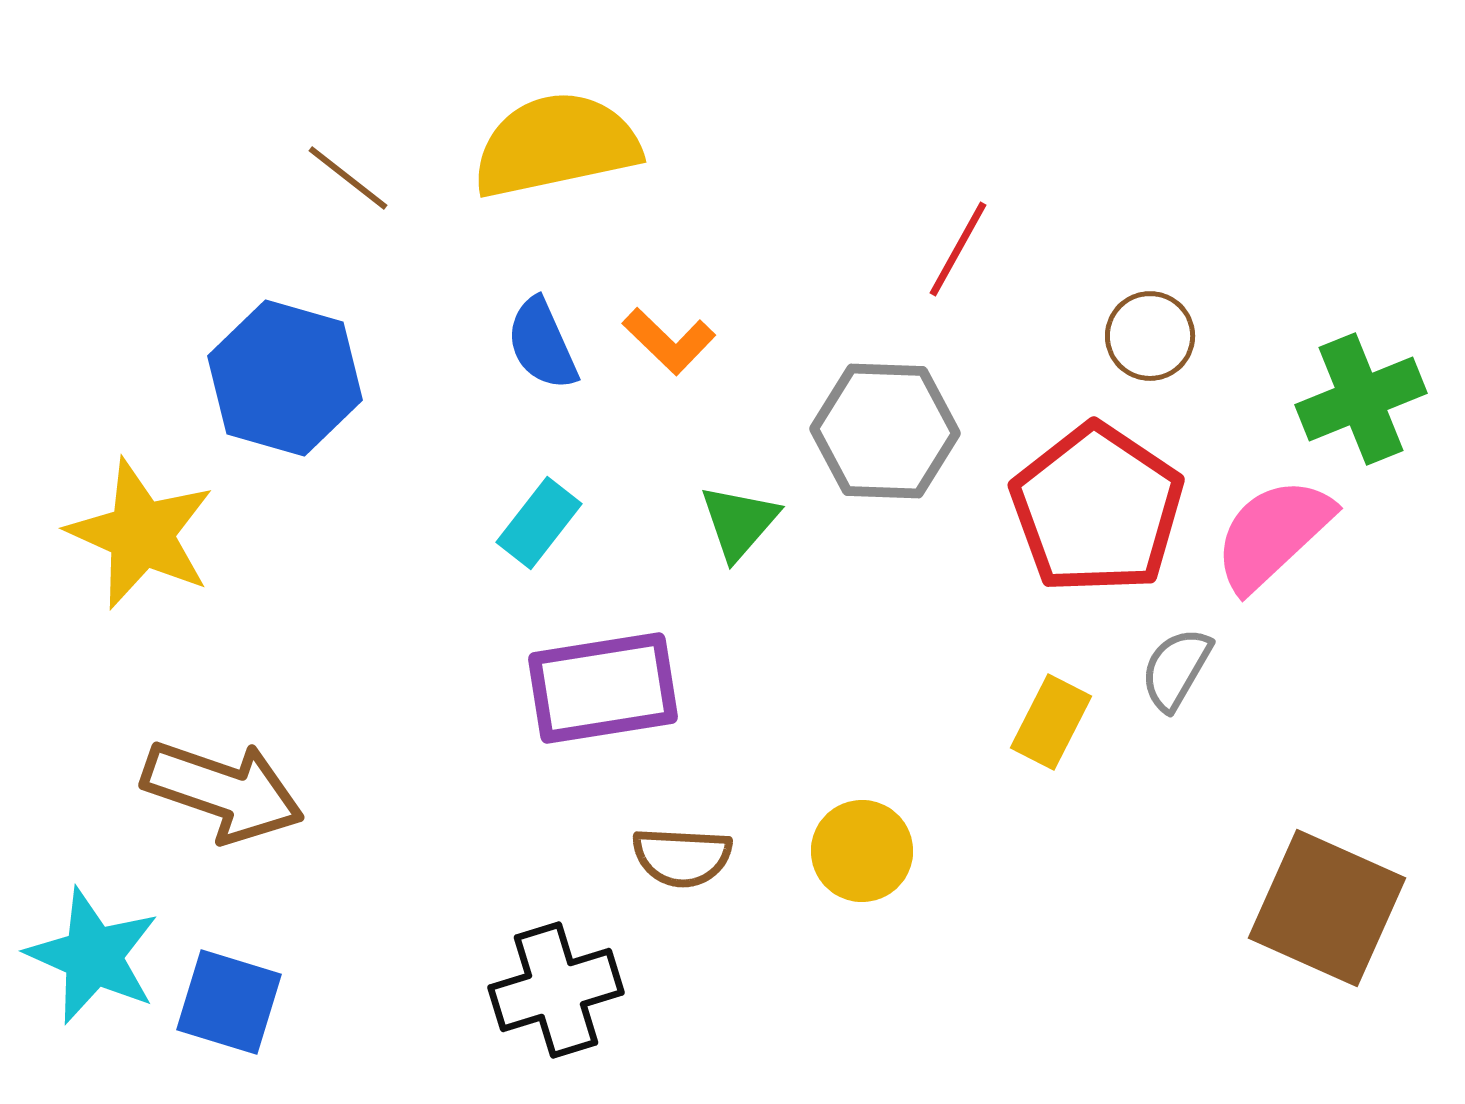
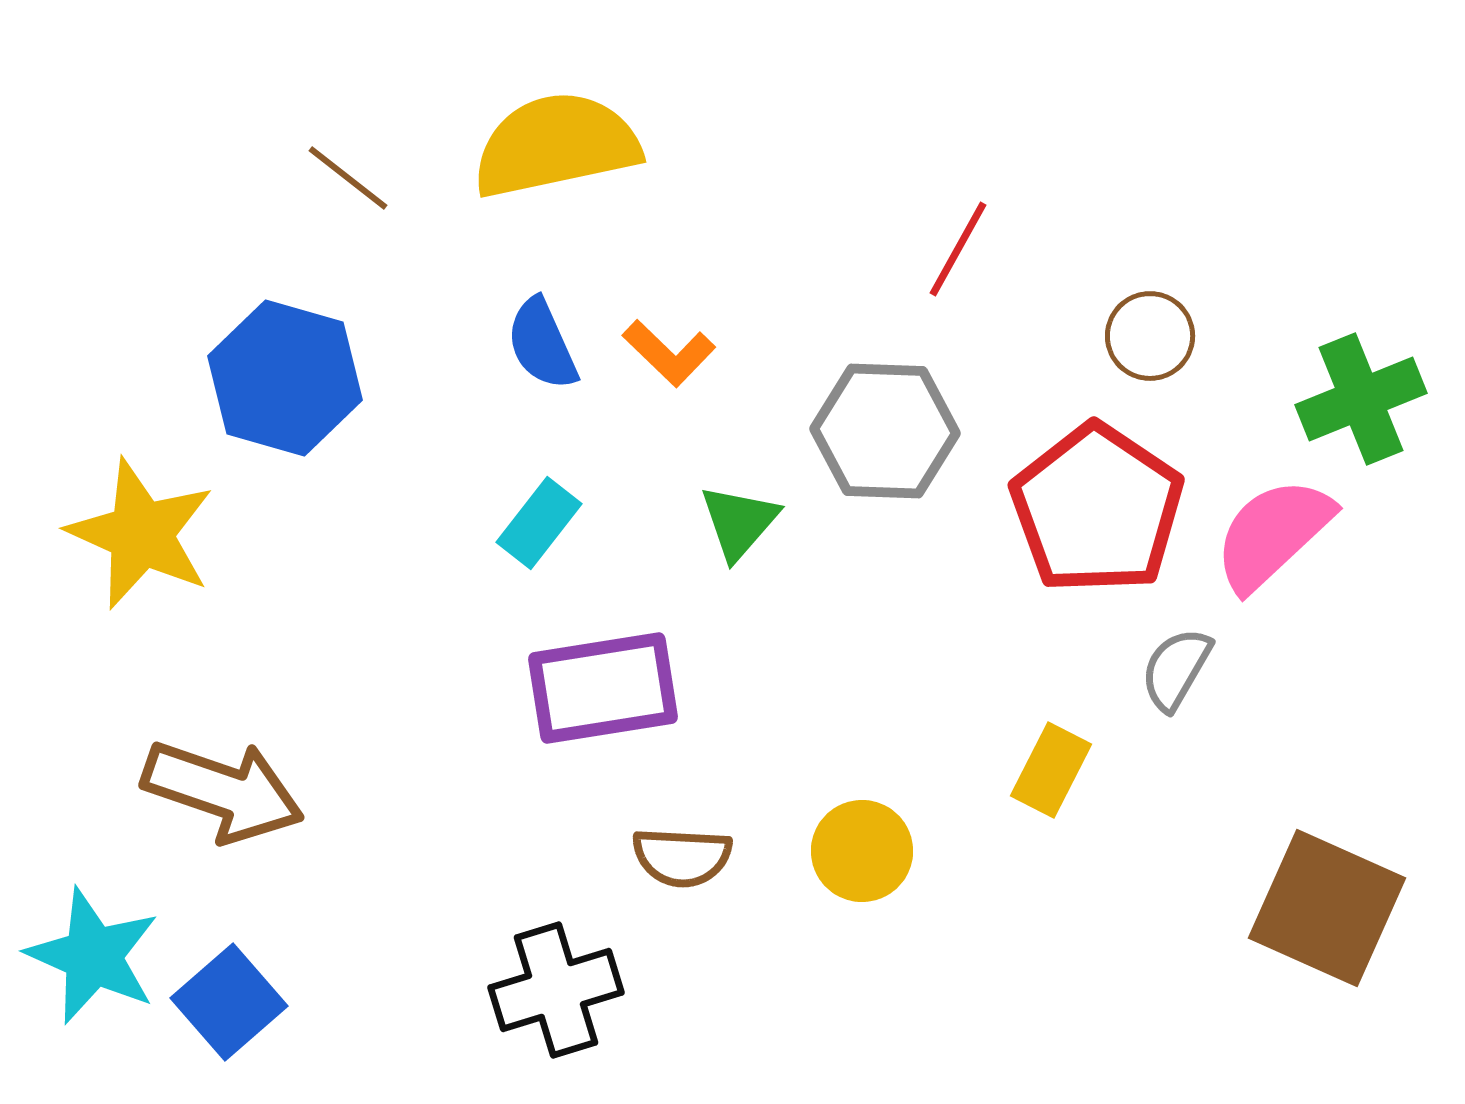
orange L-shape: moved 12 px down
yellow rectangle: moved 48 px down
blue square: rotated 32 degrees clockwise
